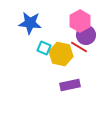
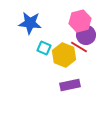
pink hexagon: rotated 15 degrees clockwise
yellow hexagon: moved 3 px right, 1 px down; rotated 10 degrees clockwise
